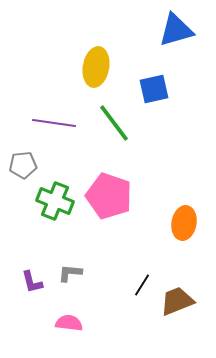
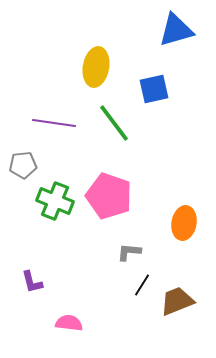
gray L-shape: moved 59 px right, 21 px up
